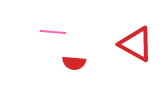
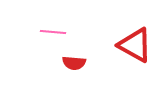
red triangle: moved 1 px left, 1 px down
